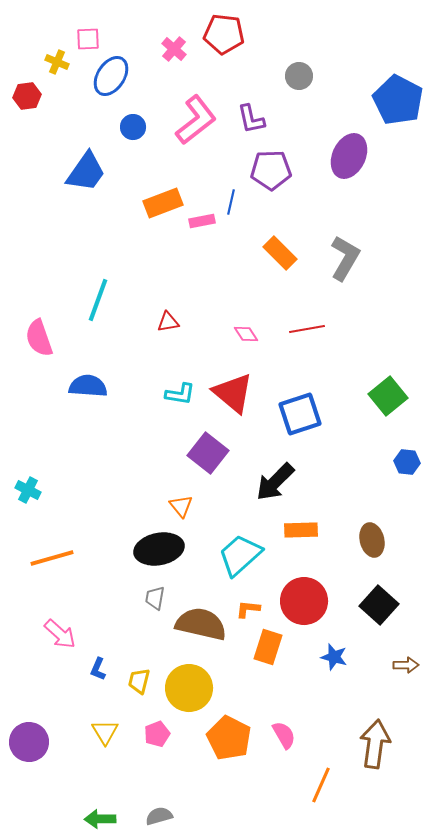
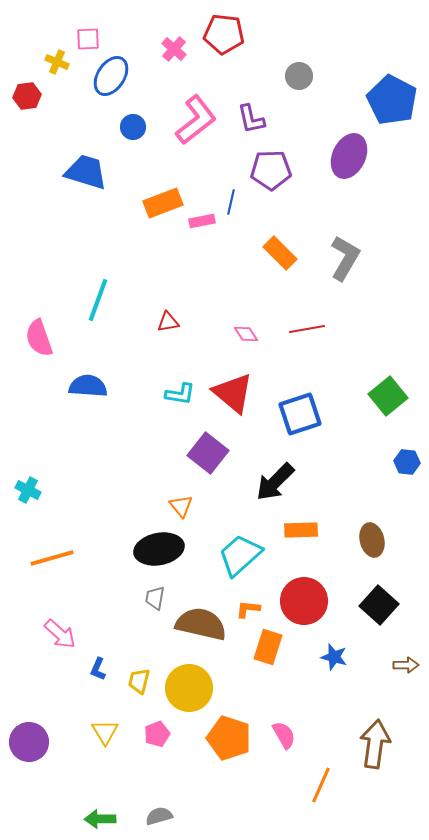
blue pentagon at (398, 100): moved 6 px left
blue trapezoid at (86, 172): rotated 108 degrees counterclockwise
orange pentagon at (229, 738): rotated 9 degrees counterclockwise
